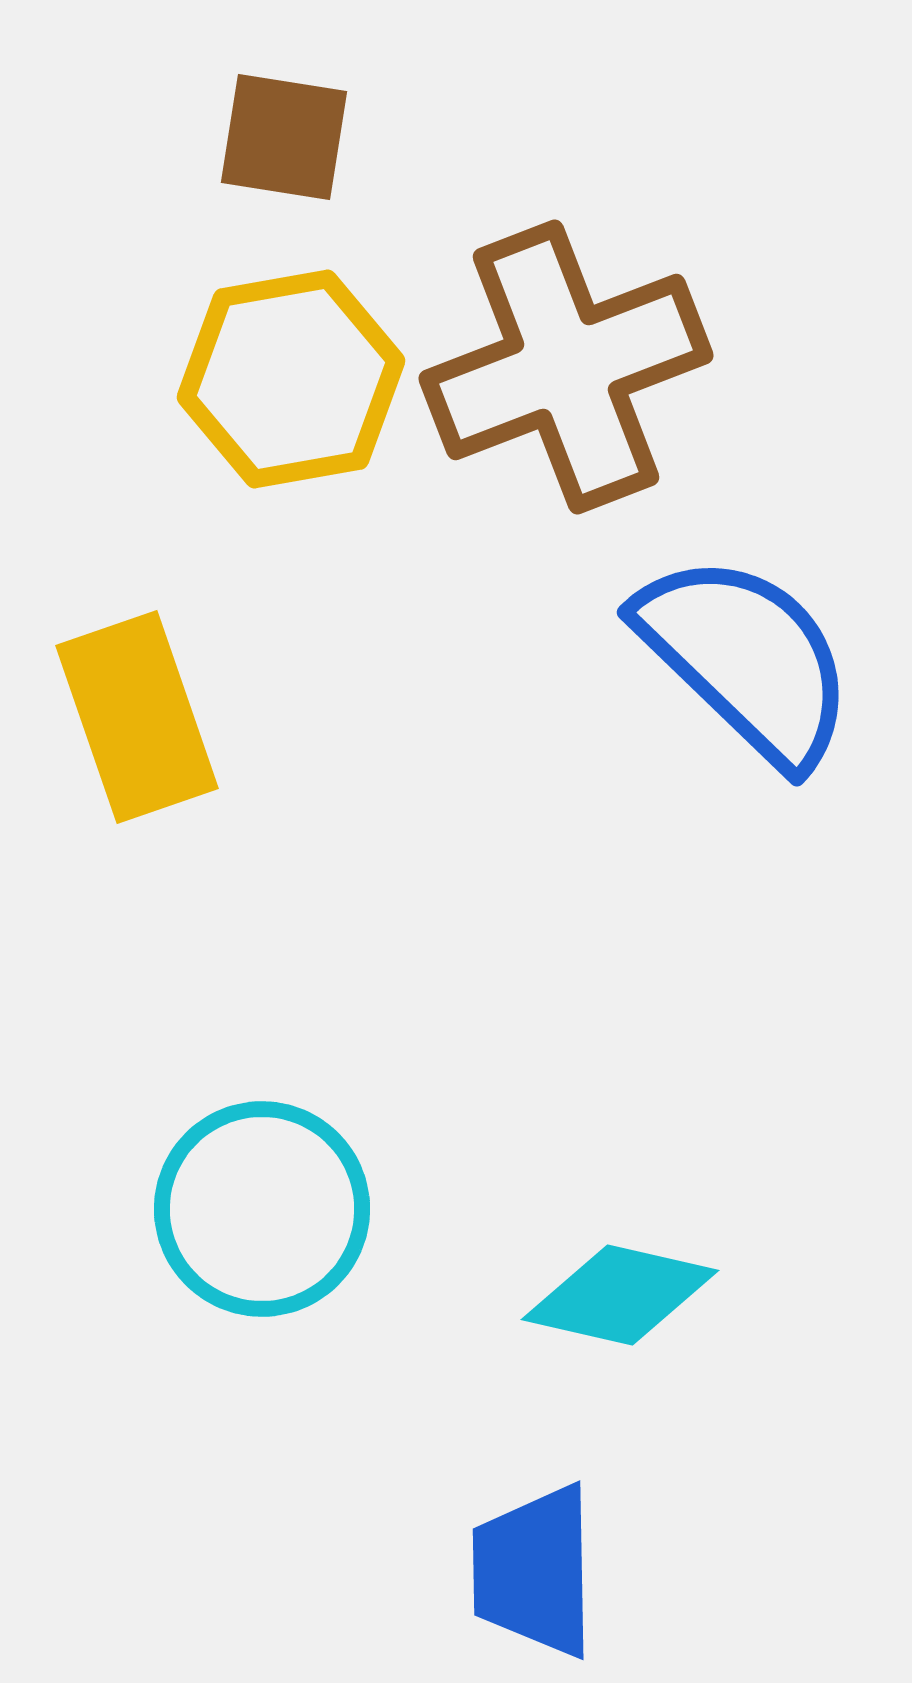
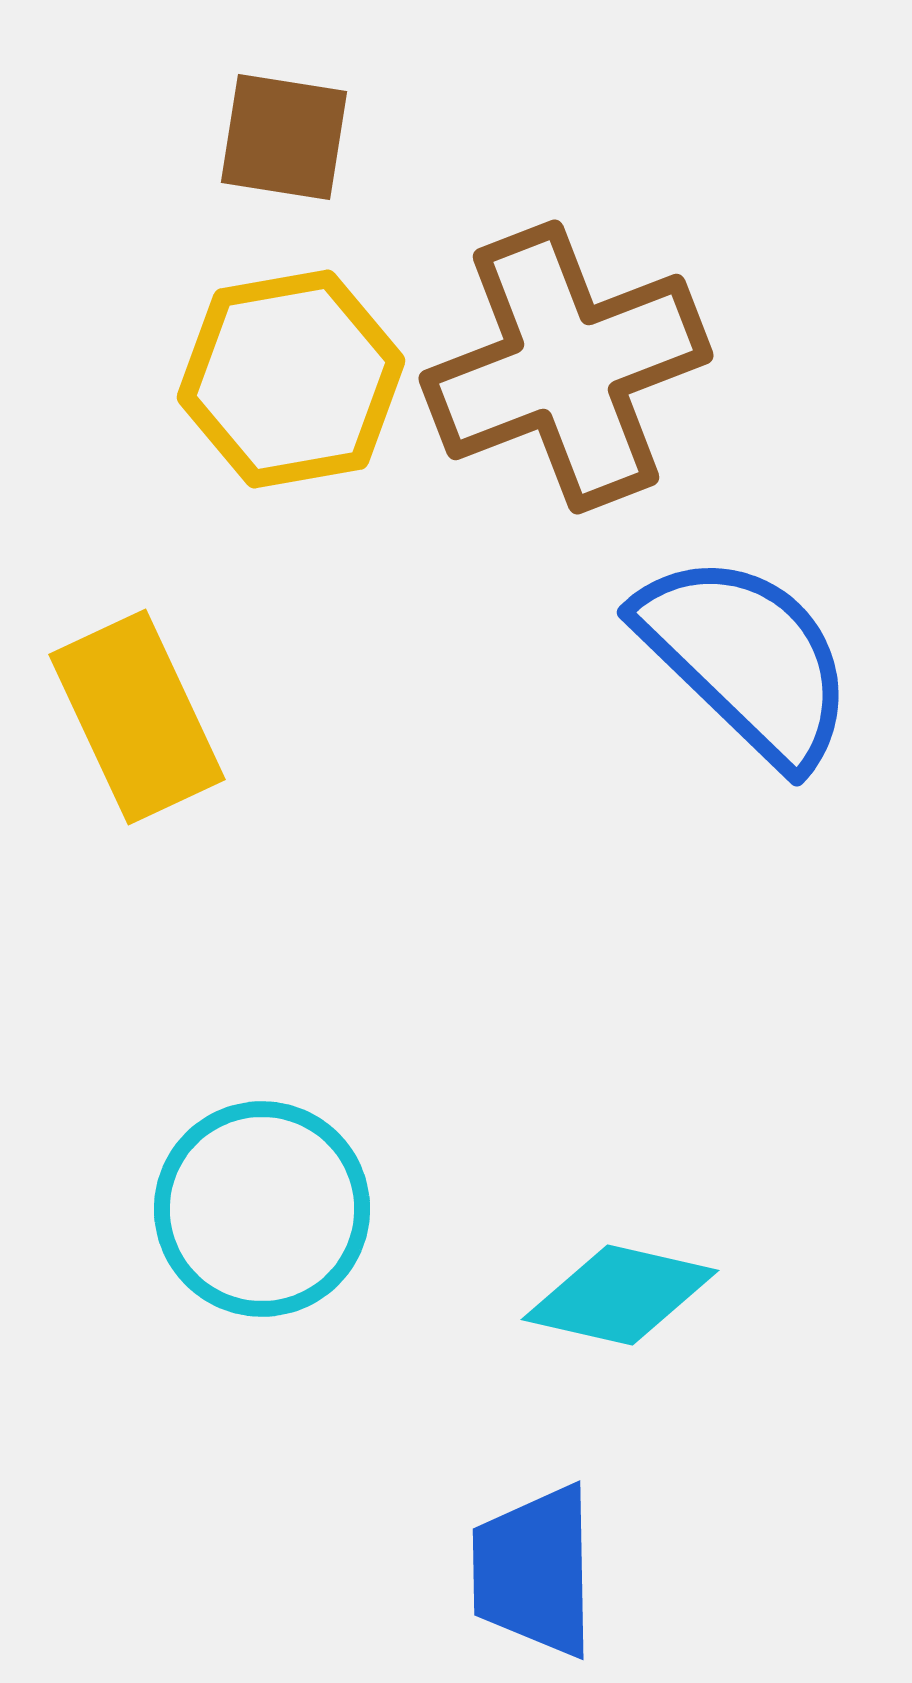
yellow rectangle: rotated 6 degrees counterclockwise
